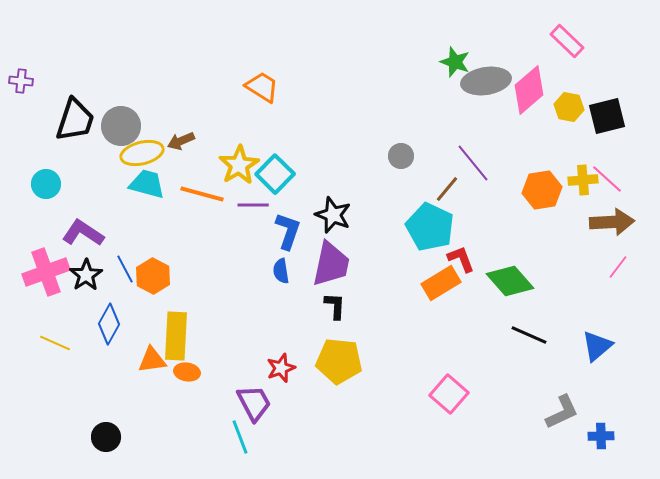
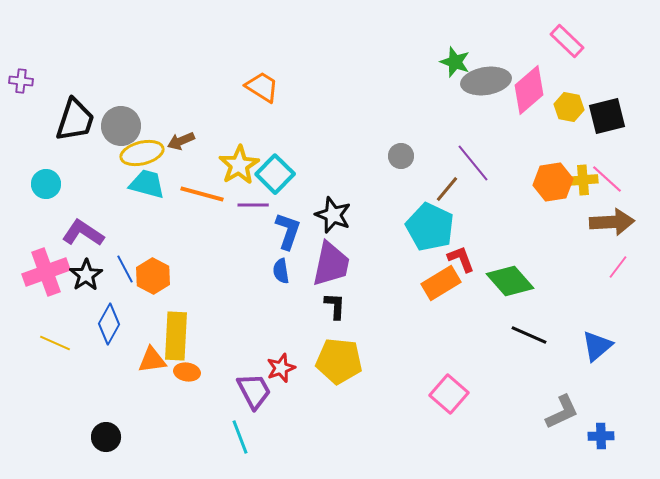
orange hexagon at (542, 190): moved 11 px right, 8 px up
purple trapezoid at (254, 403): moved 12 px up
